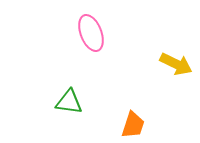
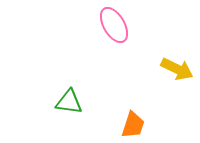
pink ellipse: moved 23 px right, 8 px up; rotated 9 degrees counterclockwise
yellow arrow: moved 1 px right, 5 px down
